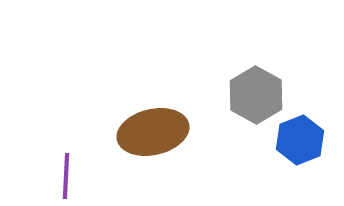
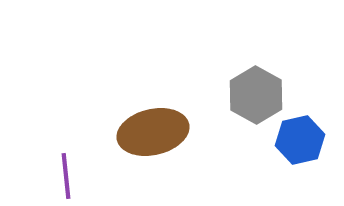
blue hexagon: rotated 9 degrees clockwise
purple line: rotated 9 degrees counterclockwise
